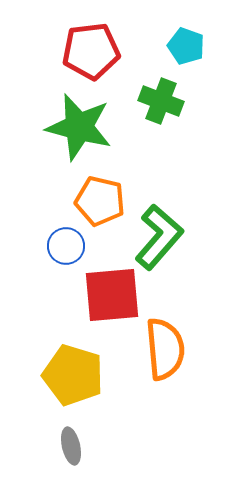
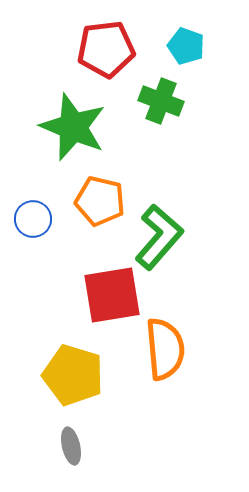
red pentagon: moved 15 px right, 2 px up
green star: moved 6 px left; rotated 8 degrees clockwise
blue circle: moved 33 px left, 27 px up
red square: rotated 4 degrees counterclockwise
